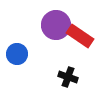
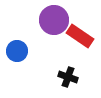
purple circle: moved 2 px left, 5 px up
blue circle: moved 3 px up
